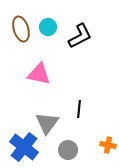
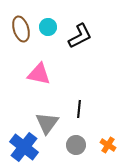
orange cross: rotated 21 degrees clockwise
gray circle: moved 8 px right, 5 px up
